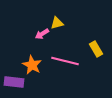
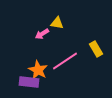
yellow triangle: rotated 24 degrees clockwise
pink line: rotated 48 degrees counterclockwise
orange star: moved 6 px right, 5 px down
purple rectangle: moved 15 px right
